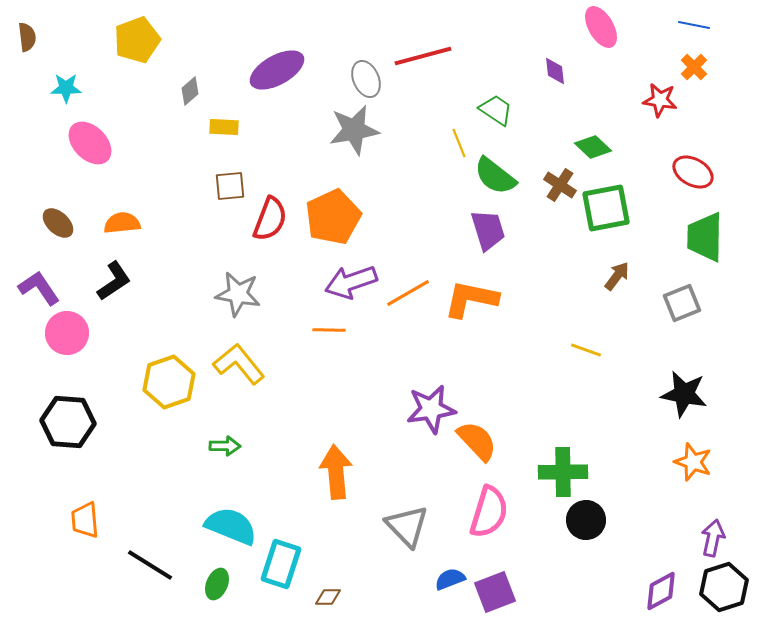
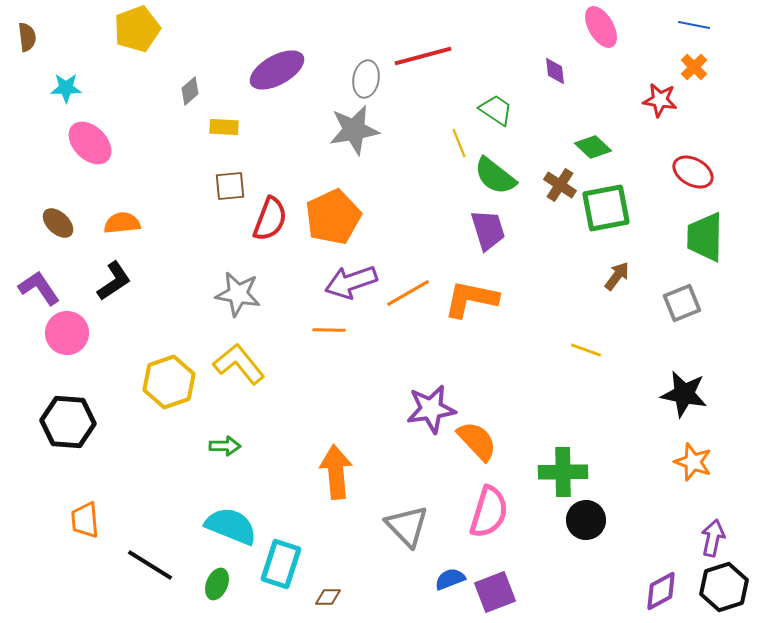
yellow pentagon at (137, 40): moved 11 px up
gray ellipse at (366, 79): rotated 33 degrees clockwise
